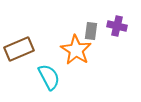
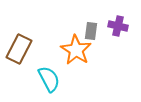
purple cross: moved 1 px right
brown rectangle: rotated 40 degrees counterclockwise
cyan semicircle: moved 2 px down
